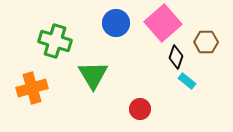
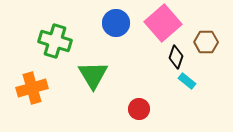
red circle: moved 1 px left
